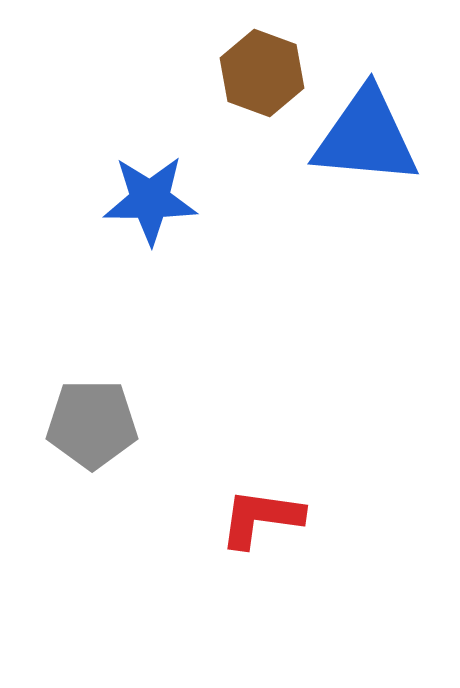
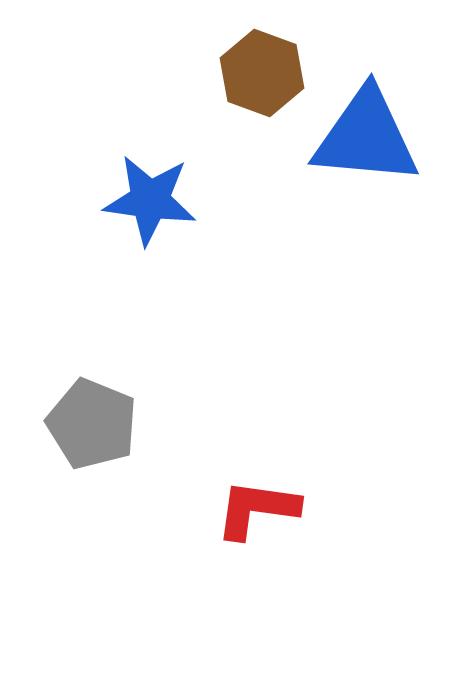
blue star: rotated 8 degrees clockwise
gray pentagon: rotated 22 degrees clockwise
red L-shape: moved 4 px left, 9 px up
